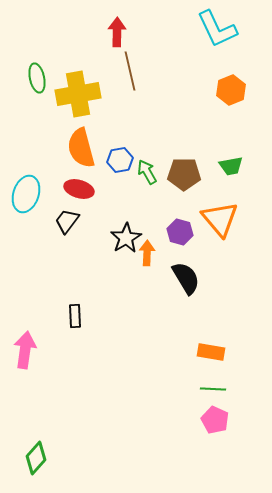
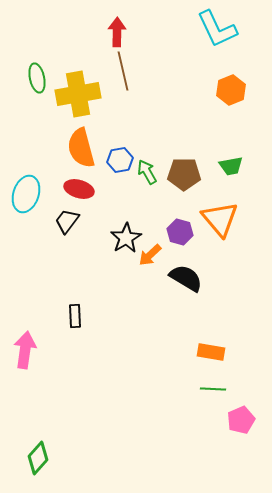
brown line: moved 7 px left
orange arrow: moved 3 px right, 2 px down; rotated 135 degrees counterclockwise
black semicircle: rotated 28 degrees counterclockwise
pink pentagon: moved 26 px right; rotated 24 degrees clockwise
green diamond: moved 2 px right
